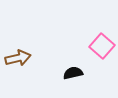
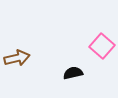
brown arrow: moved 1 px left
